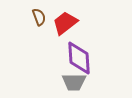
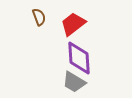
red trapezoid: moved 8 px right, 1 px down
gray trapezoid: rotated 30 degrees clockwise
